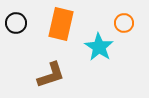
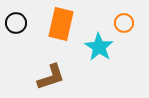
brown L-shape: moved 2 px down
